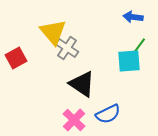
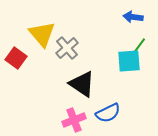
yellow triangle: moved 11 px left, 2 px down
gray cross: rotated 15 degrees clockwise
red square: rotated 25 degrees counterclockwise
blue semicircle: moved 1 px up
pink cross: rotated 25 degrees clockwise
